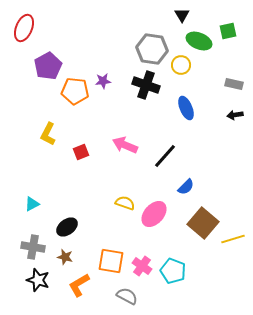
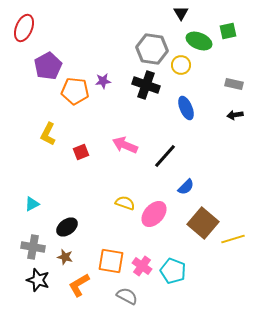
black triangle: moved 1 px left, 2 px up
